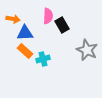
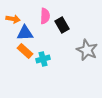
pink semicircle: moved 3 px left
